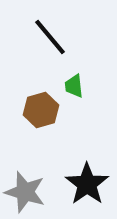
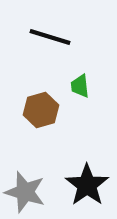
black line: rotated 33 degrees counterclockwise
green trapezoid: moved 6 px right
black star: moved 1 px down
